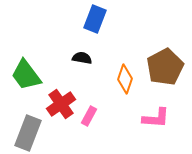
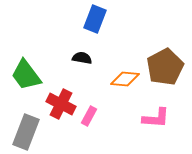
orange diamond: rotated 76 degrees clockwise
red cross: rotated 28 degrees counterclockwise
gray rectangle: moved 2 px left, 1 px up
